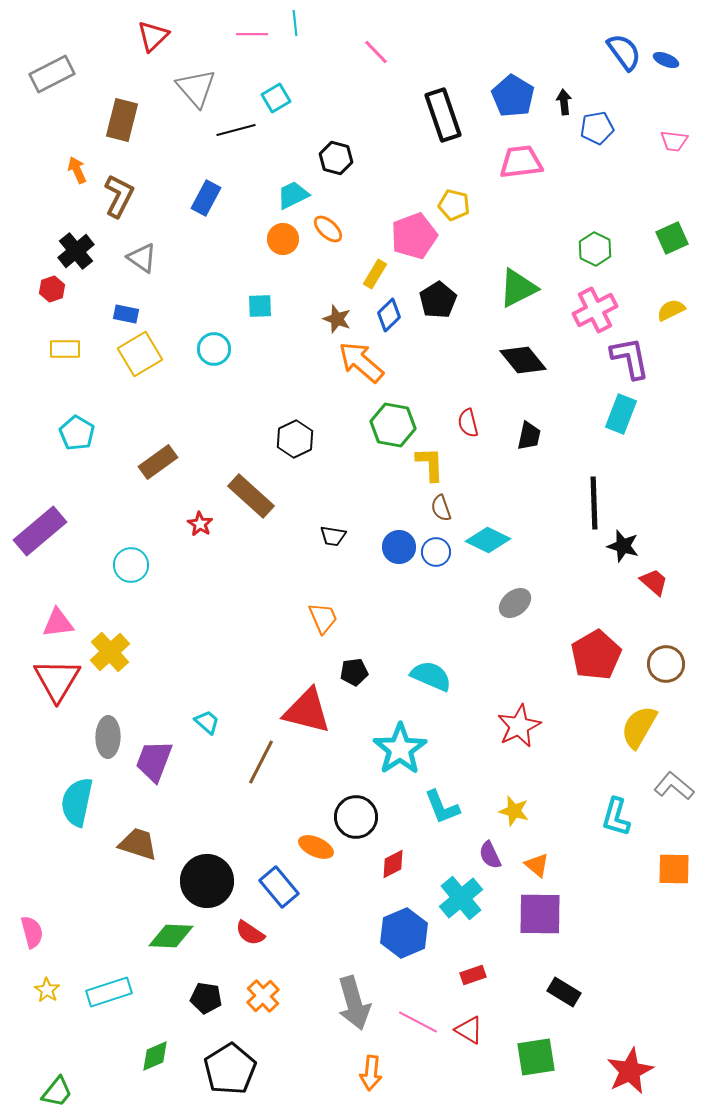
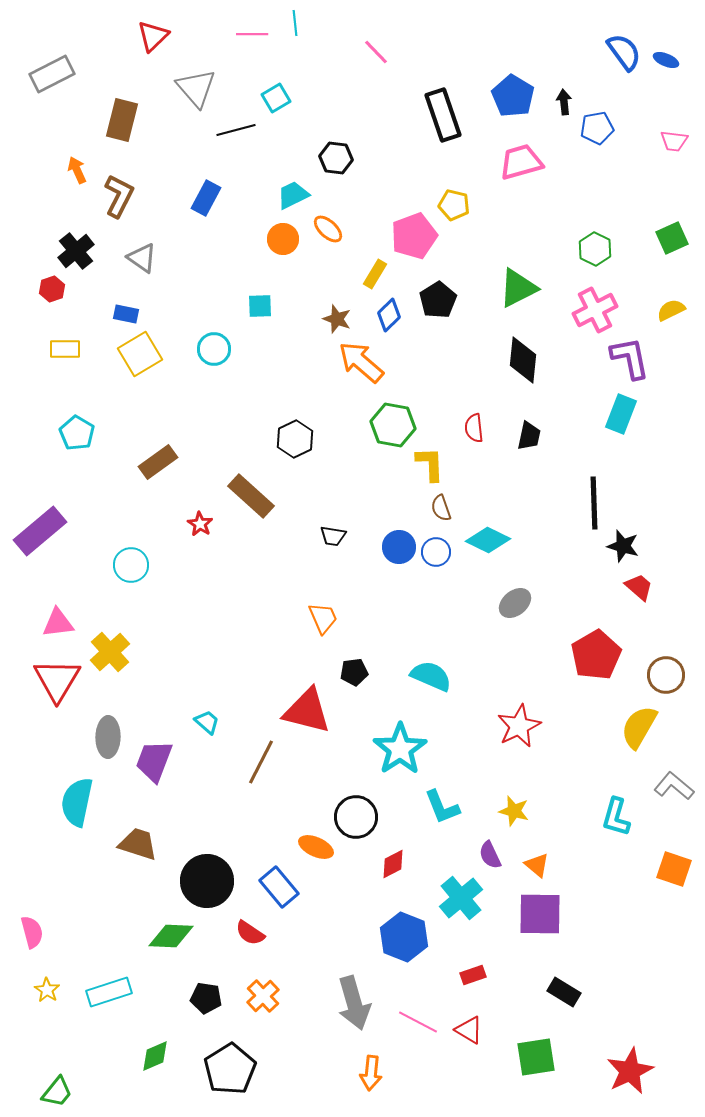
black hexagon at (336, 158): rotated 8 degrees counterclockwise
pink trapezoid at (521, 162): rotated 9 degrees counterclockwise
black diamond at (523, 360): rotated 45 degrees clockwise
red semicircle at (468, 423): moved 6 px right, 5 px down; rotated 8 degrees clockwise
red trapezoid at (654, 582): moved 15 px left, 5 px down
brown circle at (666, 664): moved 11 px down
orange square at (674, 869): rotated 18 degrees clockwise
blue hexagon at (404, 933): moved 4 px down; rotated 15 degrees counterclockwise
